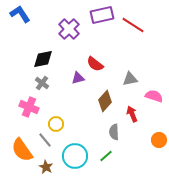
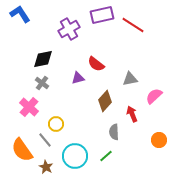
purple cross: rotated 15 degrees clockwise
red semicircle: moved 1 px right
pink semicircle: rotated 60 degrees counterclockwise
pink cross: rotated 18 degrees clockwise
